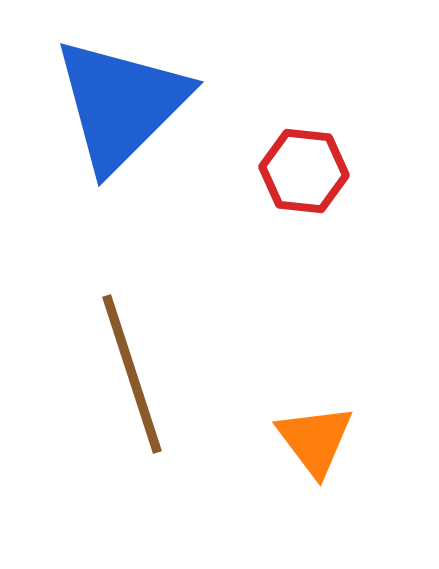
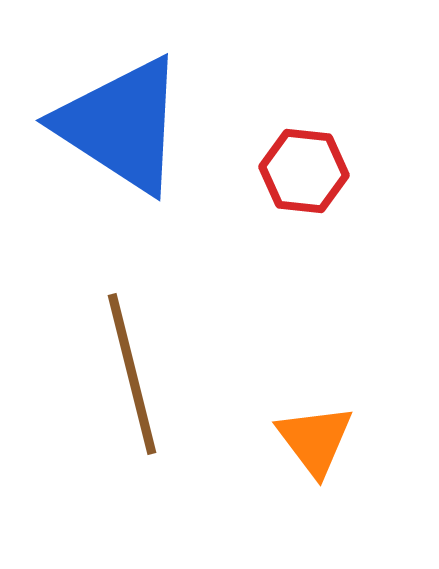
blue triangle: moved 21 px down; rotated 42 degrees counterclockwise
brown line: rotated 4 degrees clockwise
